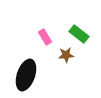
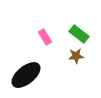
brown star: moved 10 px right, 1 px down
black ellipse: rotated 32 degrees clockwise
